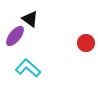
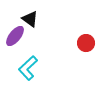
cyan L-shape: rotated 85 degrees counterclockwise
